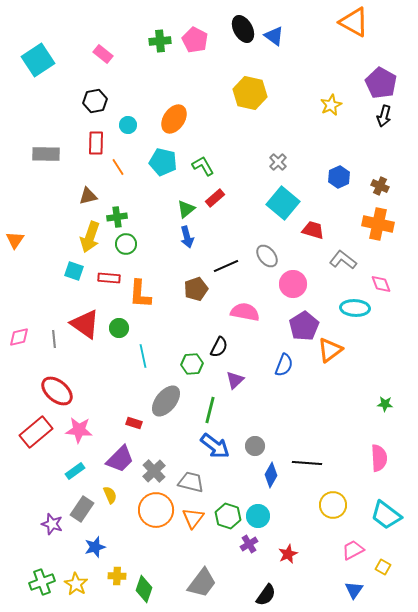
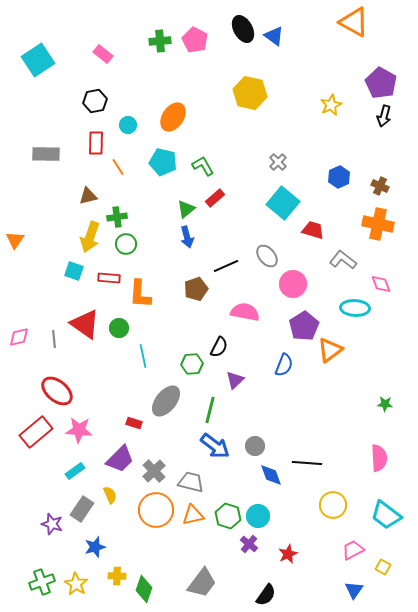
orange ellipse at (174, 119): moved 1 px left, 2 px up
blue diamond at (271, 475): rotated 50 degrees counterclockwise
orange triangle at (193, 518): moved 3 px up; rotated 40 degrees clockwise
purple cross at (249, 544): rotated 18 degrees counterclockwise
